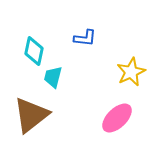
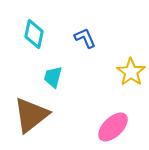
blue L-shape: rotated 120 degrees counterclockwise
cyan diamond: moved 17 px up
yellow star: rotated 12 degrees counterclockwise
pink ellipse: moved 4 px left, 9 px down
